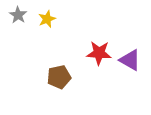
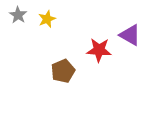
red star: moved 3 px up
purple triangle: moved 25 px up
brown pentagon: moved 4 px right, 6 px up; rotated 10 degrees counterclockwise
